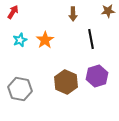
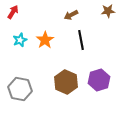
brown arrow: moved 2 px left, 1 px down; rotated 64 degrees clockwise
black line: moved 10 px left, 1 px down
purple hexagon: moved 2 px right, 4 px down
